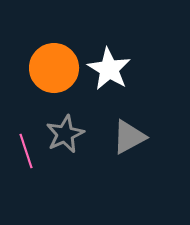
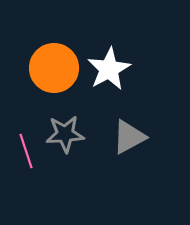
white star: rotated 12 degrees clockwise
gray star: rotated 21 degrees clockwise
